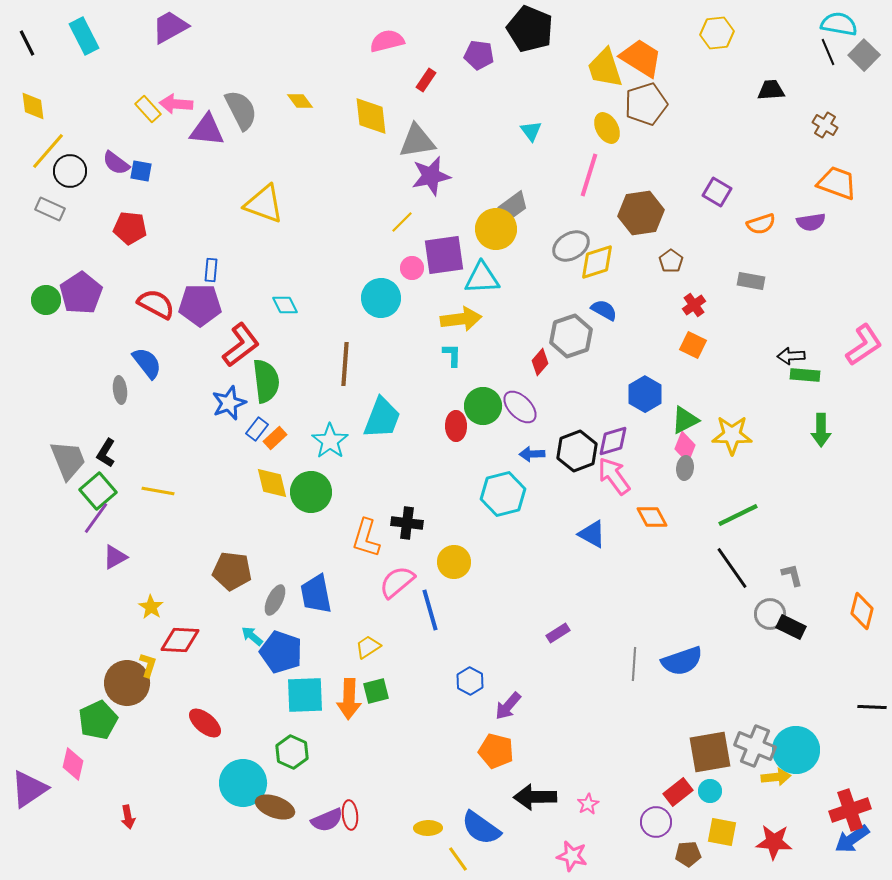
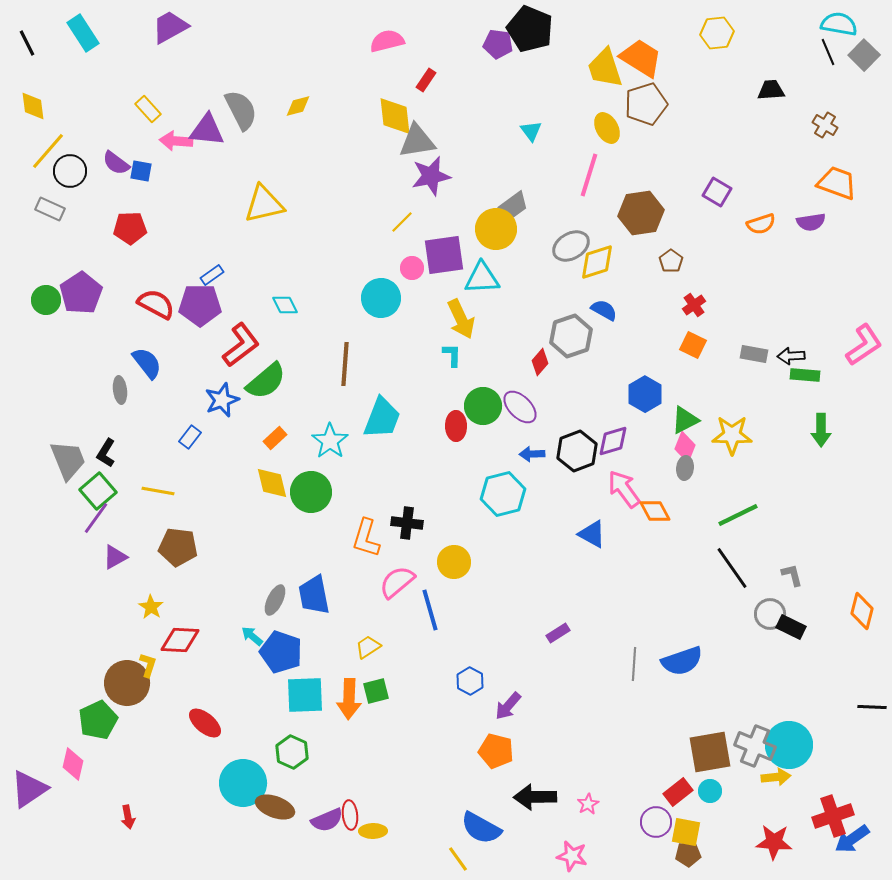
cyan rectangle at (84, 36): moved 1 px left, 3 px up; rotated 6 degrees counterclockwise
purple pentagon at (479, 55): moved 19 px right, 11 px up
yellow diamond at (300, 101): moved 2 px left, 5 px down; rotated 68 degrees counterclockwise
pink arrow at (176, 104): moved 37 px down
yellow diamond at (371, 116): moved 24 px right
yellow triangle at (264, 204): rotated 33 degrees counterclockwise
red pentagon at (130, 228): rotated 8 degrees counterclockwise
blue rectangle at (211, 270): moved 1 px right, 5 px down; rotated 50 degrees clockwise
gray rectangle at (751, 281): moved 3 px right, 73 px down
yellow arrow at (461, 319): rotated 72 degrees clockwise
green semicircle at (266, 381): rotated 57 degrees clockwise
blue star at (229, 403): moved 7 px left, 3 px up
blue rectangle at (257, 429): moved 67 px left, 8 px down
pink arrow at (614, 476): moved 10 px right, 13 px down
orange diamond at (652, 517): moved 3 px right, 6 px up
brown pentagon at (232, 571): moved 54 px left, 24 px up
blue trapezoid at (316, 594): moved 2 px left, 1 px down
cyan circle at (796, 750): moved 7 px left, 5 px up
red cross at (850, 810): moved 17 px left, 6 px down
yellow ellipse at (428, 828): moved 55 px left, 3 px down
blue semicircle at (481, 828): rotated 6 degrees counterclockwise
yellow square at (722, 832): moved 36 px left
